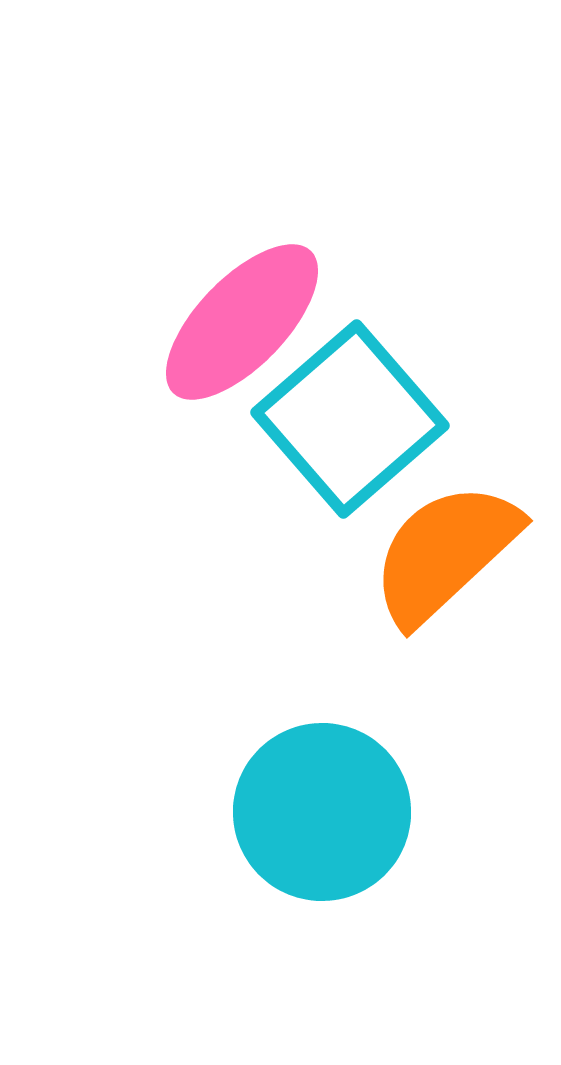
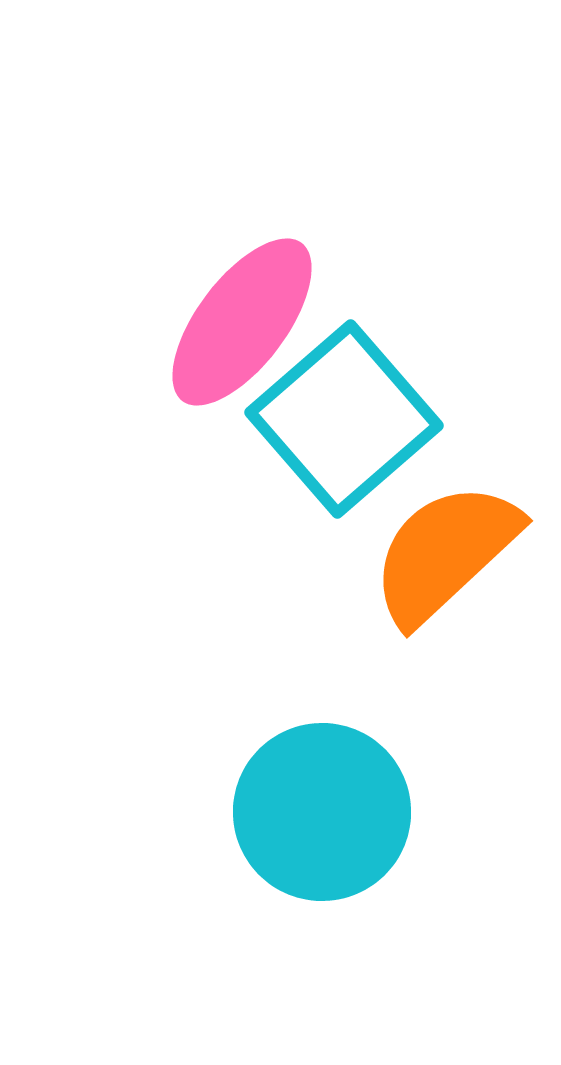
pink ellipse: rotated 7 degrees counterclockwise
cyan square: moved 6 px left
